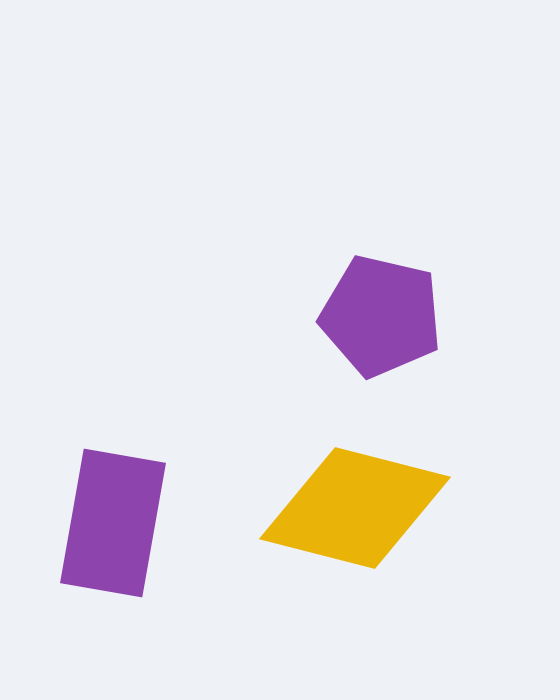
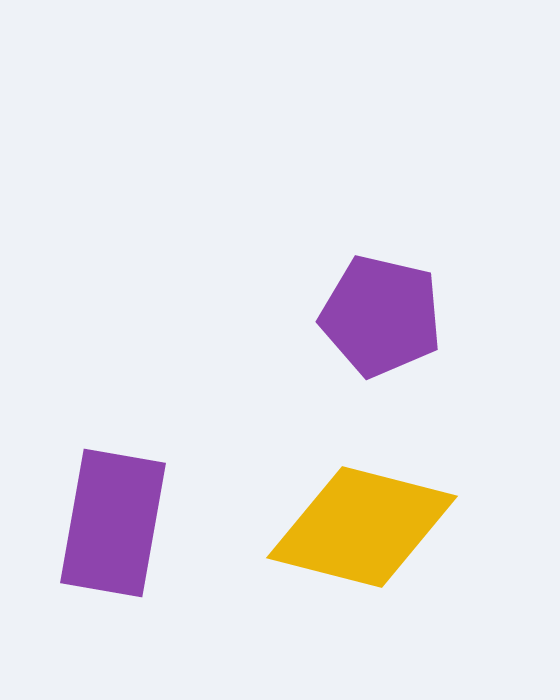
yellow diamond: moved 7 px right, 19 px down
